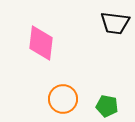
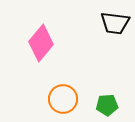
pink diamond: rotated 33 degrees clockwise
green pentagon: moved 1 px up; rotated 15 degrees counterclockwise
